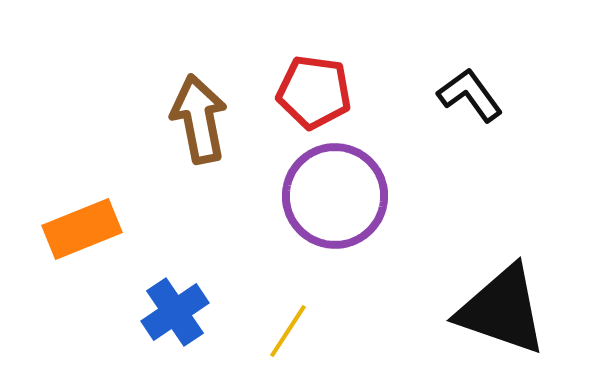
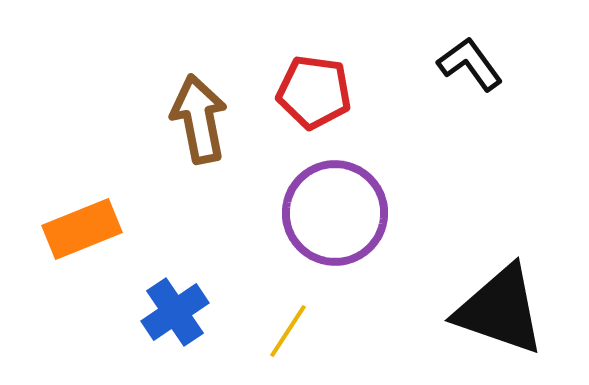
black L-shape: moved 31 px up
purple circle: moved 17 px down
black triangle: moved 2 px left
